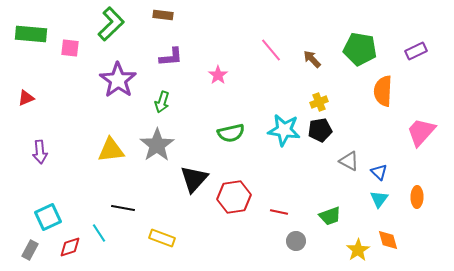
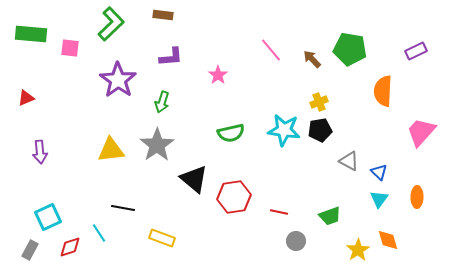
green pentagon: moved 10 px left
black triangle: rotated 32 degrees counterclockwise
